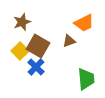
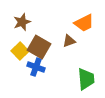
brown square: moved 1 px right, 1 px down
blue cross: rotated 24 degrees counterclockwise
